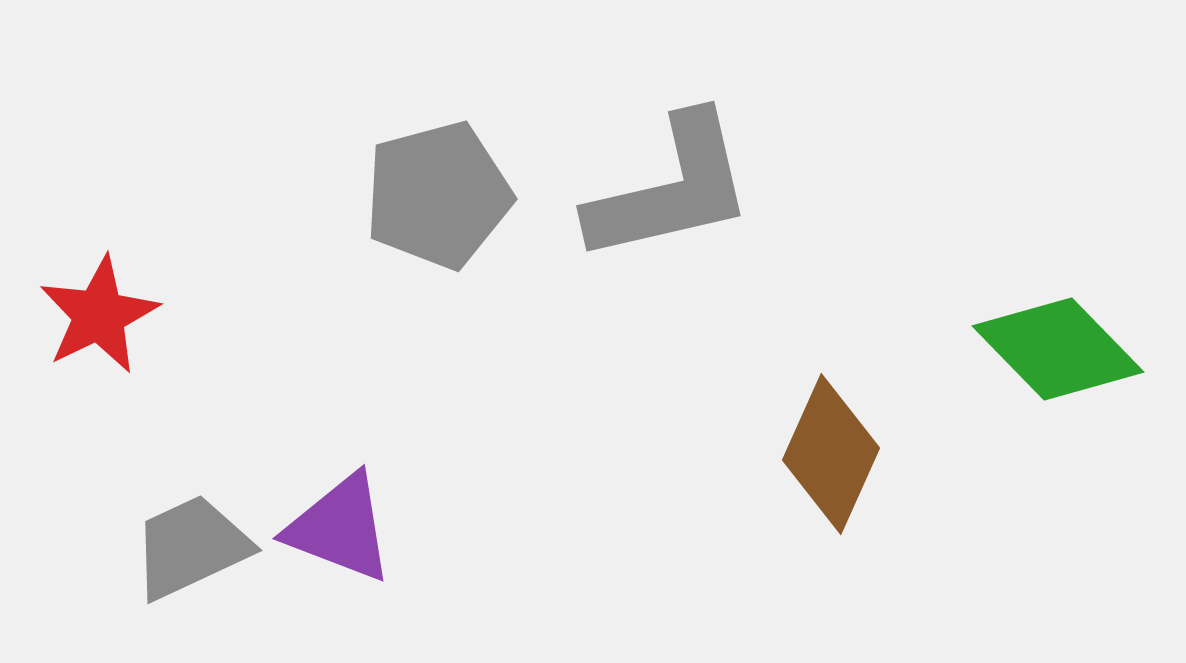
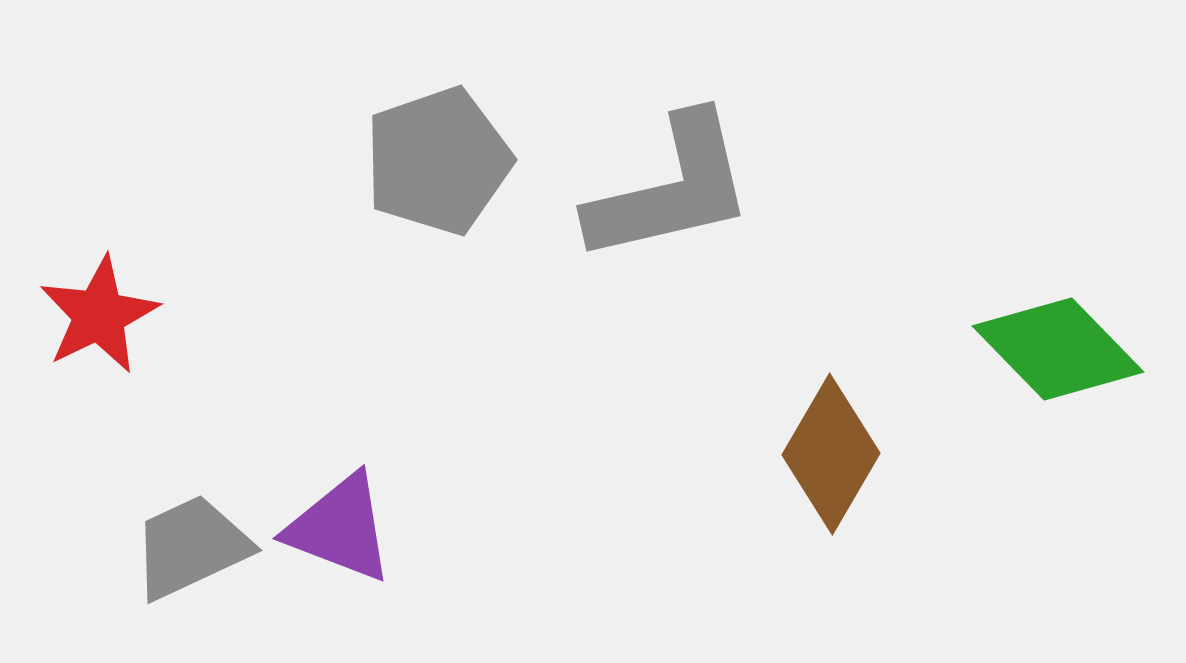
gray pentagon: moved 34 px up; rotated 4 degrees counterclockwise
brown diamond: rotated 6 degrees clockwise
